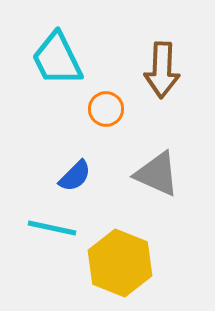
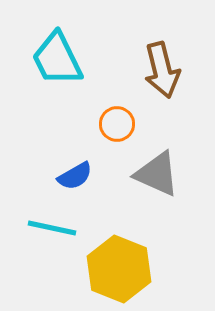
brown arrow: rotated 16 degrees counterclockwise
orange circle: moved 11 px right, 15 px down
blue semicircle: rotated 15 degrees clockwise
yellow hexagon: moved 1 px left, 6 px down
